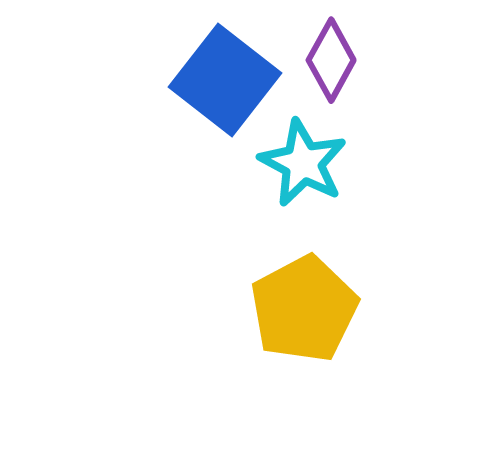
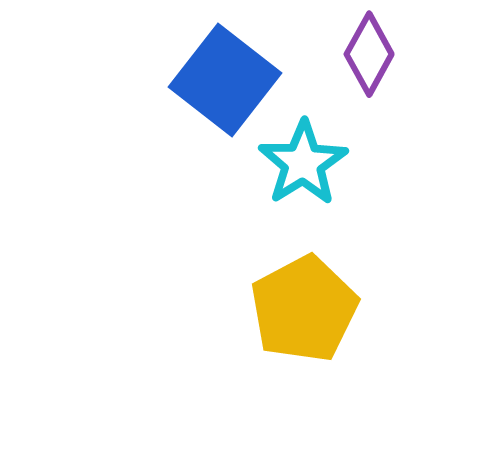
purple diamond: moved 38 px right, 6 px up
cyan star: rotated 12 degrees clockwise
